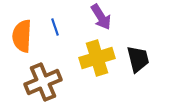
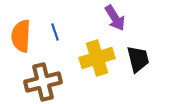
purple arrow: moved 14 px right, 1 px down
blue line: moved 5 px down
orange semicircle: moved 1 px left
brown cross: rotated 9 degrees clockwise
